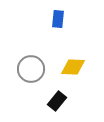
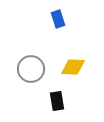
blue rectangle: rotated 24 degrees counterclockwise
black rectangle: rotated 48 degrees counterclockwise
